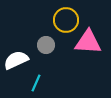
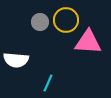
gray circle: moved 6 px left, 23 px up
white semicircle: rotated 150 degrees counterclockwise
cyan line: moved 12 px right
